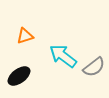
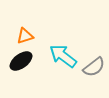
black ellipse: moved 2 px right, 15 px up
